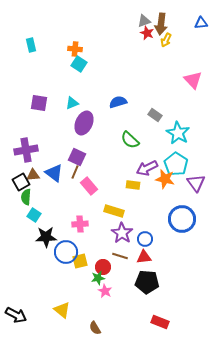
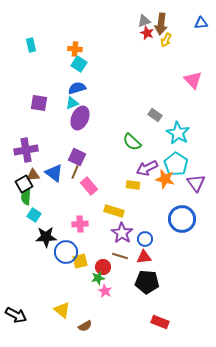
blue semicircle at (118, 102): moved 41 px left, 14 px up
purple ellipse at (84, 123): moved 4 px left, 5 px up
green semicircle at (130, 140): moved 2 px right, 2 px down
black square at (21, 182): moved 3 px right, 2 px down
brown semicircle at (95, 328): moved 10 px left, 2 px up; rotated 88 degrees counterclockwise
